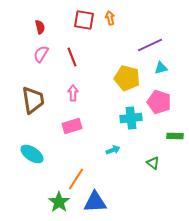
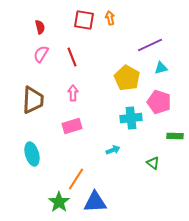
yellow pentagon: rotated 15 degrees clockwise
brown trapezoid: rotated 12 degrees clockwise
cyan ellipse: rotated 40 degrees clockwise
